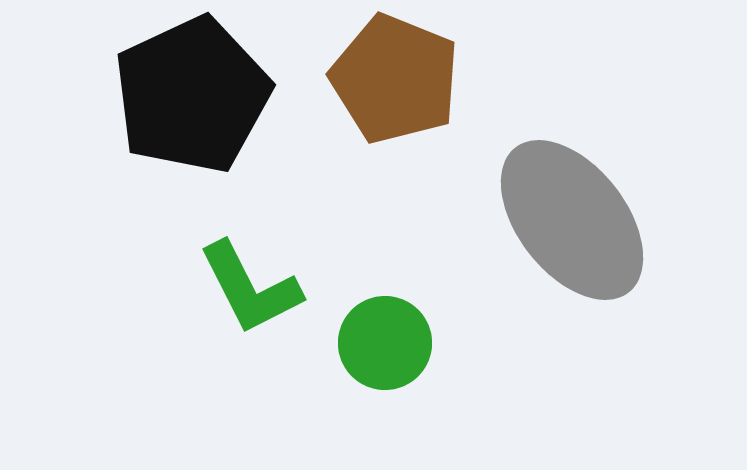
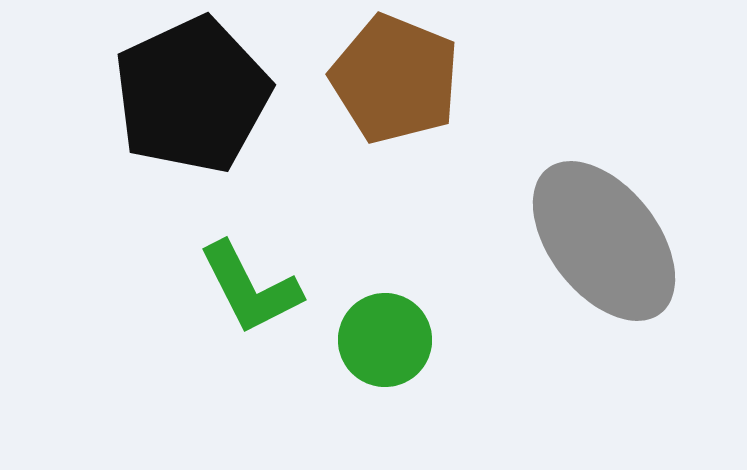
gray ellipse: moved 32 px right, 21 px down
green circle: moved 3 px up
